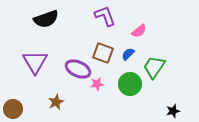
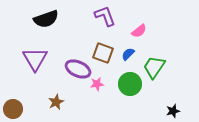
purple triangle: moved 3 px up
